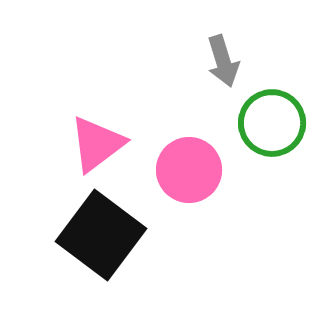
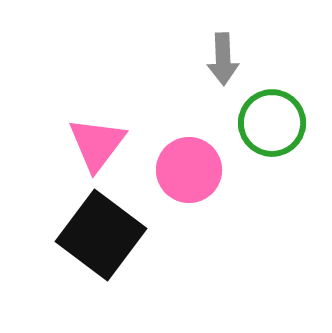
gray arrow: moved 2 px up; rotated 15 degrees clockwise
pink triangle: rotated 16 degrees counterclockwise
